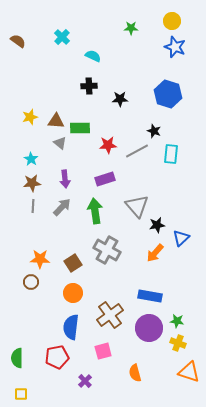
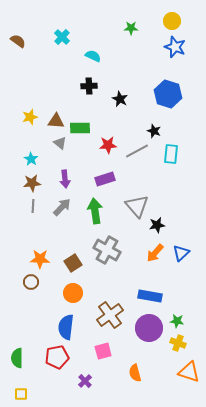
black star at (120, 99): rotated 28 degrees clockwise
blue triangle at (181, 238): moved 15 px down
blue semicircle at (71, 327): moved 5 px left
